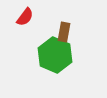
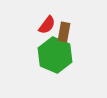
red semicircle: moved 22 px right, 8 px down
